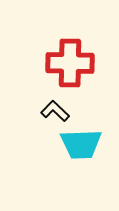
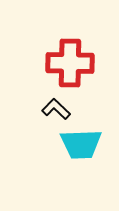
black L-shape: moved 1 px right, 2 px up
